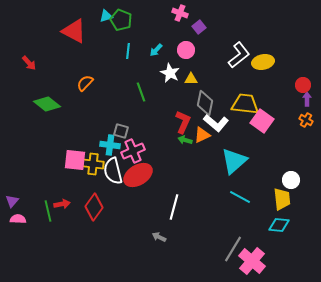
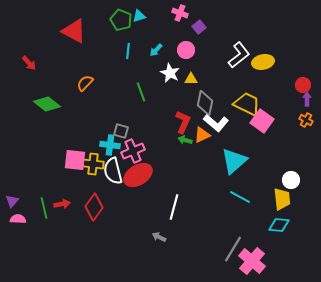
cyan triangle at (106, 16): moved 33 px right
yellow trapezoid at (245, 104): moved 2 px right; rotated 20 degrees clockwise
green line at (48, 211): moved 4 px left, 3 px up
